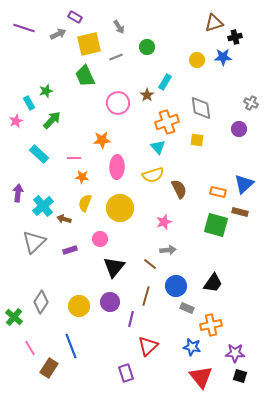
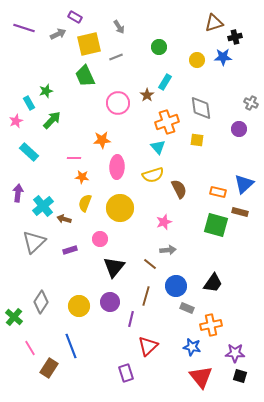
green circle at (147, 47): moved 12 px right
cyan rectangle at (39, 154): moved 10 px left, 2 px up
